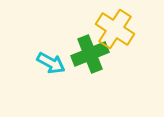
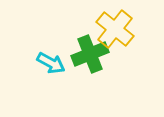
yellow cross: rotated 6 degrees clockwise
